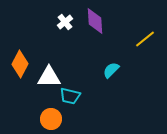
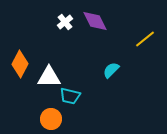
purple diamond: rotated 24 degrees counterclockwise
